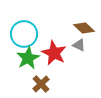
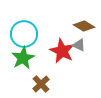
brown diamond: moved 2 px up; rotated 10 degrees counterclockwise
red star: moved 8 px right, 2 px up
green star: moved 5 px left
